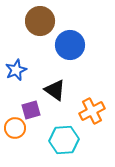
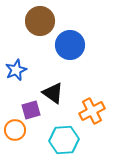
black triangle: moved 2 px left, 3 px down
orange circle: moved 2 px down
